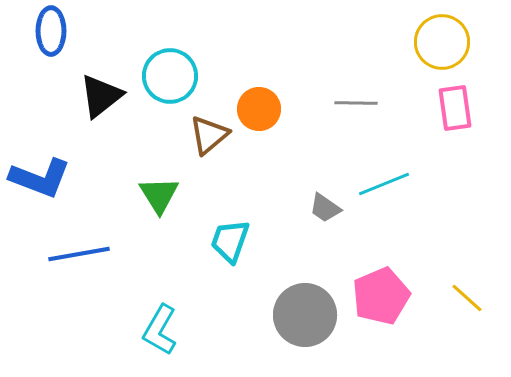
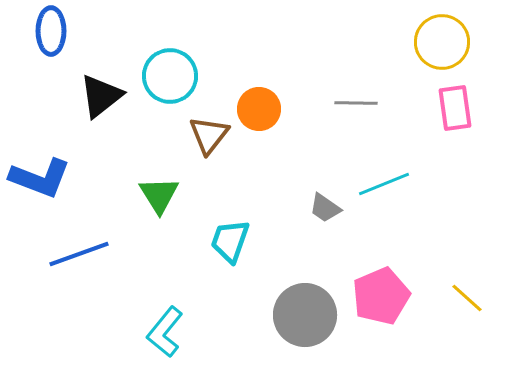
brown triangle: rotated 12 degrees counterclockwise
blue line: rotated 10 degrees counterclockwise
cyan L-shape: moved 5 px right, 2 px down; rotated 9 degrees clockwise
